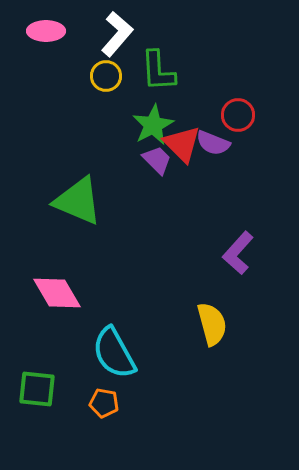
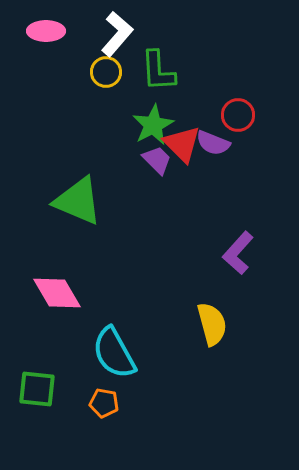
yellow circle: moved 4 px up
